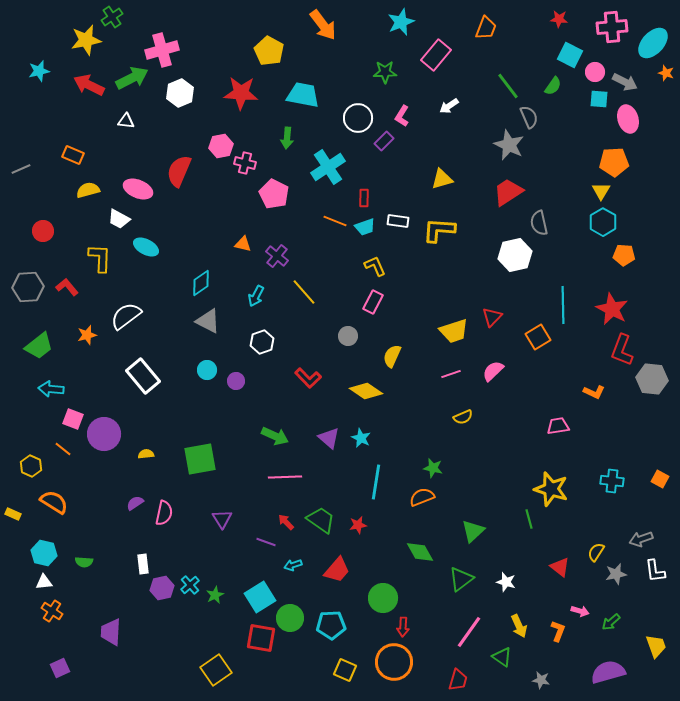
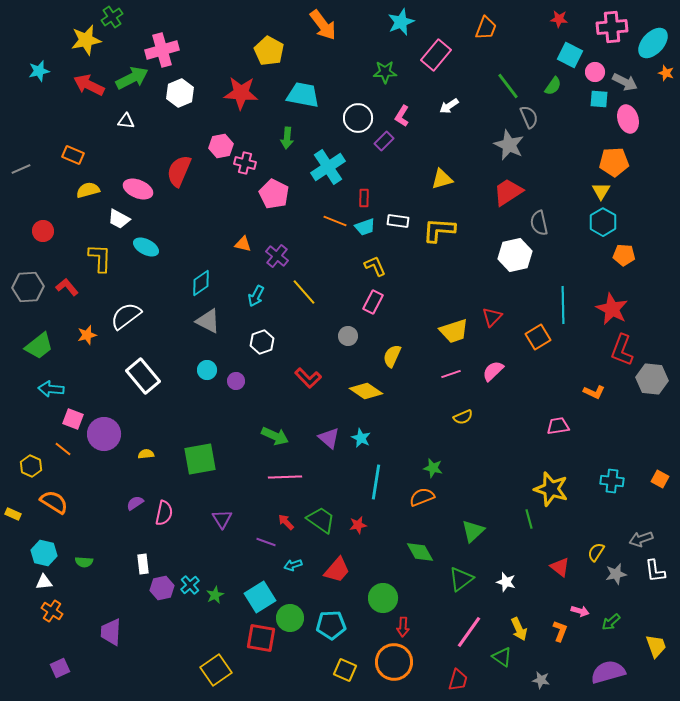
yellow arrow at (519, 626): moved 3 px down
orange L-shape at (558, 631): moved 2 px right
